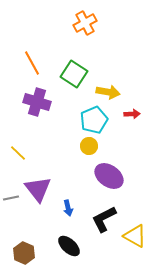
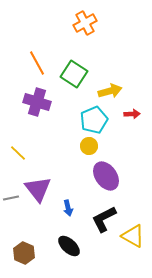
orange line: moved 5 px right
yellow arrow: moved 2 px right, 1 px up; rotated 25 degrees counterclockwise
purple ellipse: moved 3 px left; rotated 20 degrees clockwise
yellow triangle: moved 2 px left
